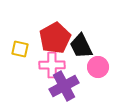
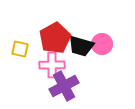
black trapezoid: rotated 48 degrees counterclockwise
pink circle: moved 4 px right, 23 px up
